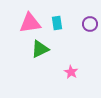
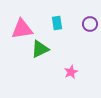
pink triangle: moved 8 px left, 6 px down
pink star: rotated 16 degrees clockwise
